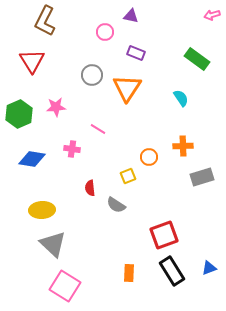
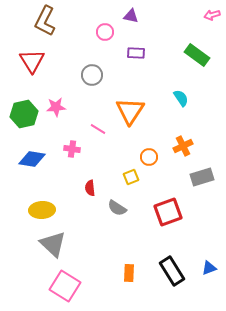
purple rectangle: rotated 18 degrees counterclockwise
green rectangle: moved 4 px up
orange triangle: moved 3 px right, 23 px down
green hexagon: moved 5 px right; rotated 12 degrees clockwise
orange cross: rotated 24 degrees counterclockwise
yellow square: moved 3 px right, 1 px down
gray semicircle: moved 1 px right, 3 px down
red square: moved 4 px right, 23 px up
